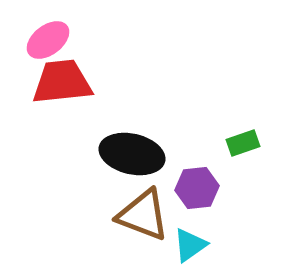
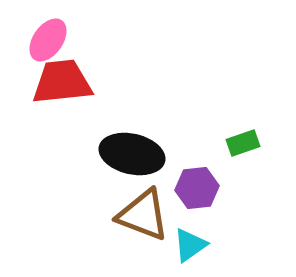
pink ellipse: rotated 18 degrees counterclockwise
